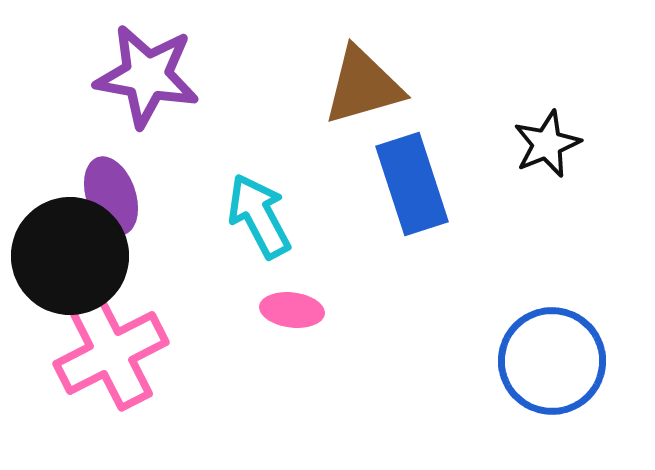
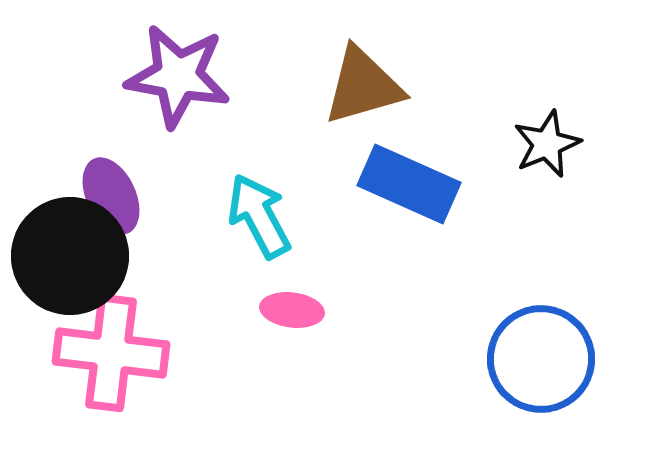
purple star: moved 31 px right
blue rectangle: moved 3 px left; rotated 48 degrees counterclockwise
purple ellipse: rotated 6 degrees counterclockwise
pink cross: rotated 34 degrees clockwise
blue circle: moved 11 px left, 2 px up
